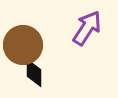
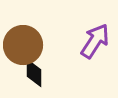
purple arrow: moved 8 px right, 13 px down
